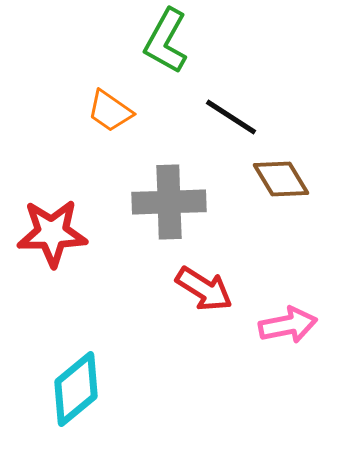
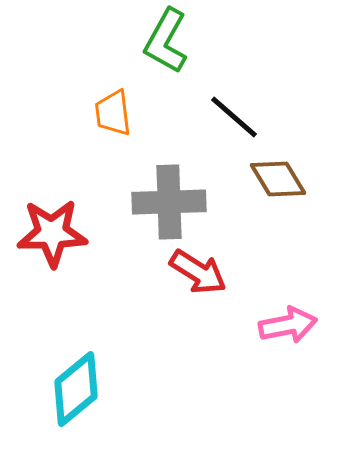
orange trapezoid: moved 3 px right, 2 px down; rotated 48 degrees clockwise
black line: moved 3 px right; rotated 8 degrees clockwise
brown diamond: moved 3 px left
red arrow: moved 6 px left, 17 px up
